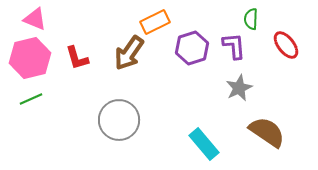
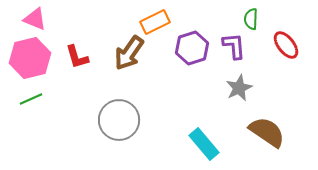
red L-shape: moved 1 px up
